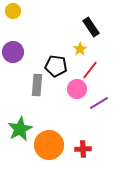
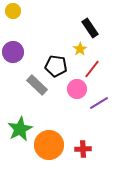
black rectangle: moved 1 px left, 1 px down
red line: moved 2 px right, 1 px up
gray rectangle: rotated 50 degrees counterclockwise
